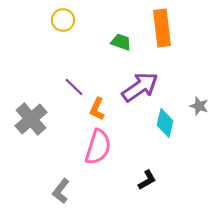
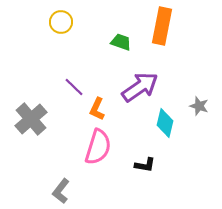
yellow circle: moved 2 px left, 2 px down
orange rectangle: moved 2 px up; rotated 18 degrees clockwise
black L-shape: moved 2 px left, 15 px up; rotated 40 degrees clockwise
